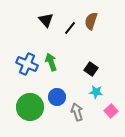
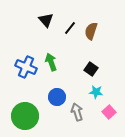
brown semicircle: moved 10 px down
blue cross: moved 1 px left, 3 px down
green circle: moved 5 px left, 9 px down
pink square: moved 2 px left, 1 px down
